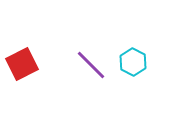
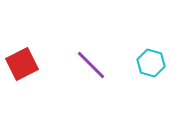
cyan hexagon: moved 18 px right, 1 px down; rotated 12 degrees counterclockwise
